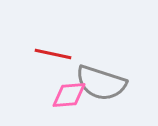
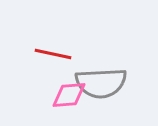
gray semicircle: rotated 21 degrees counterclockwise
